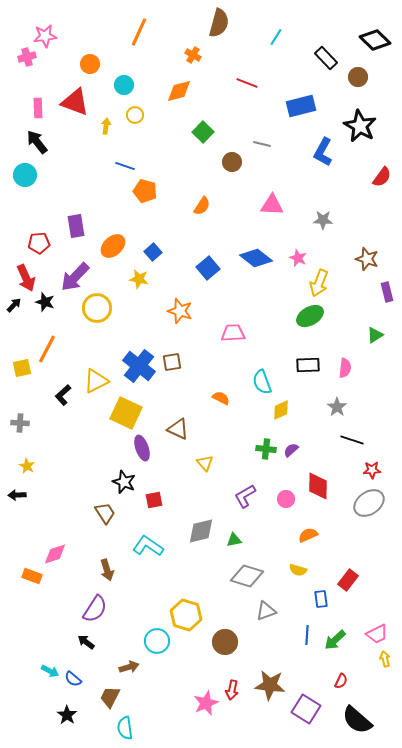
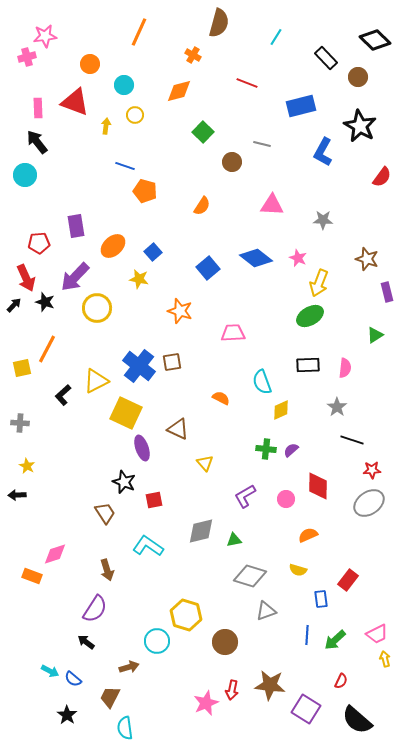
gray diamond at (247, 576): moved 3 px right
